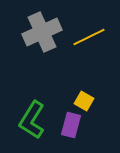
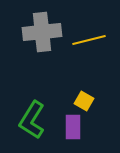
gray cross: rotated 18 degrees clockwise
yellow line: moved 3 px down; rotated 12 degrees clockwise
purple rectangle: moved 2 px right, 2 px down; rotated 15 degrees counterclockwise
